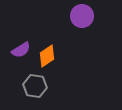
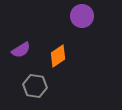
orange diamond: moved 11 px right
